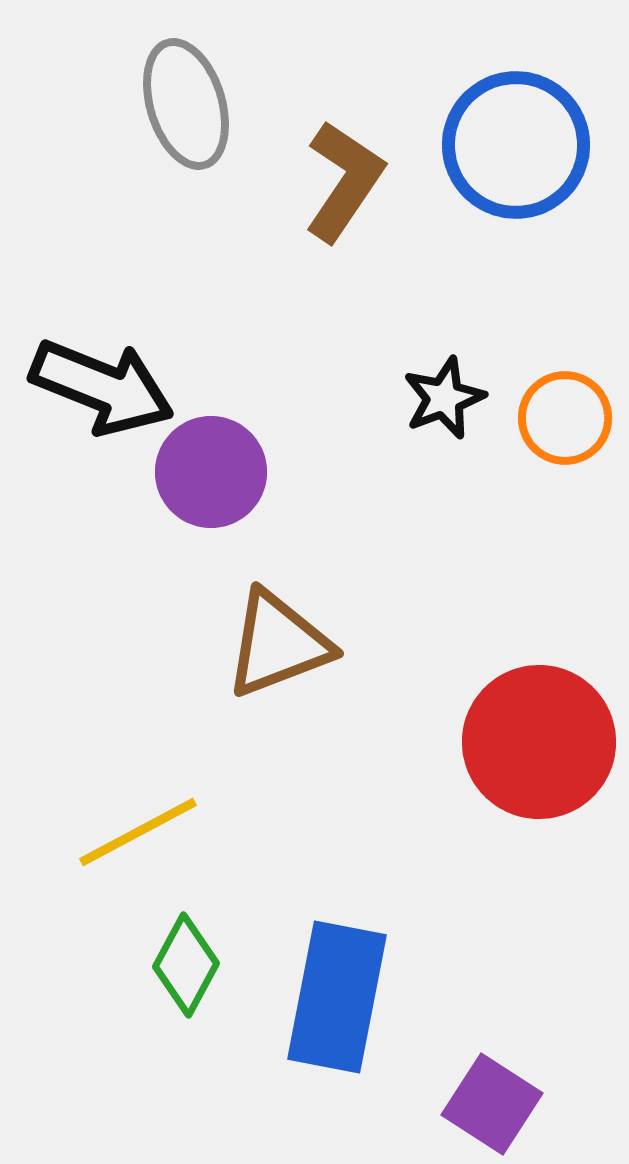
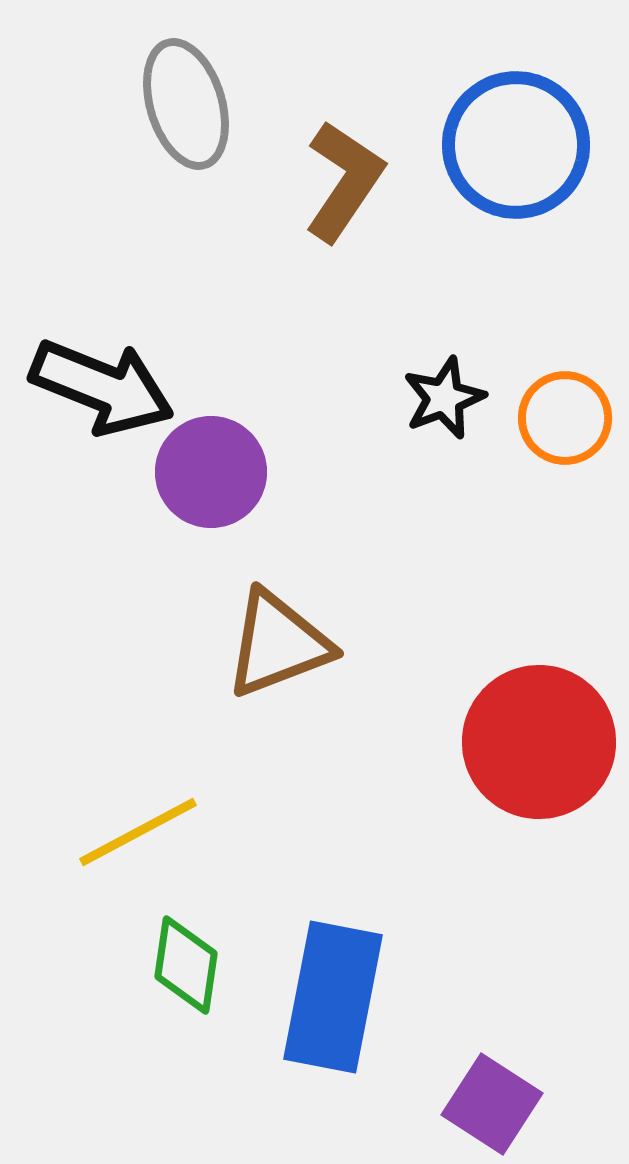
green diamond: rotated 20 degrees counterclockwise
blue rectangle: moved 4 px left
